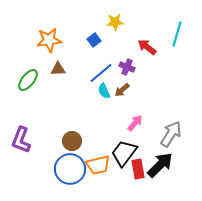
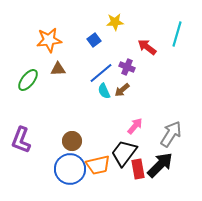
pink arrow: moved 3 px down
